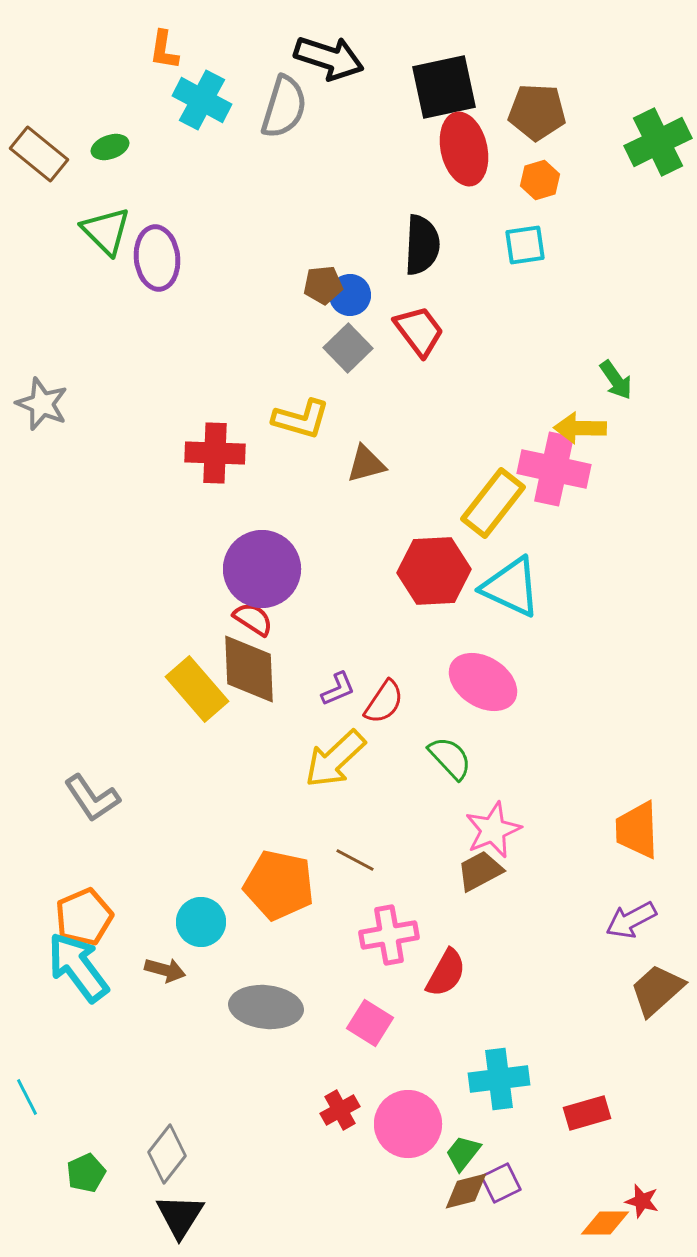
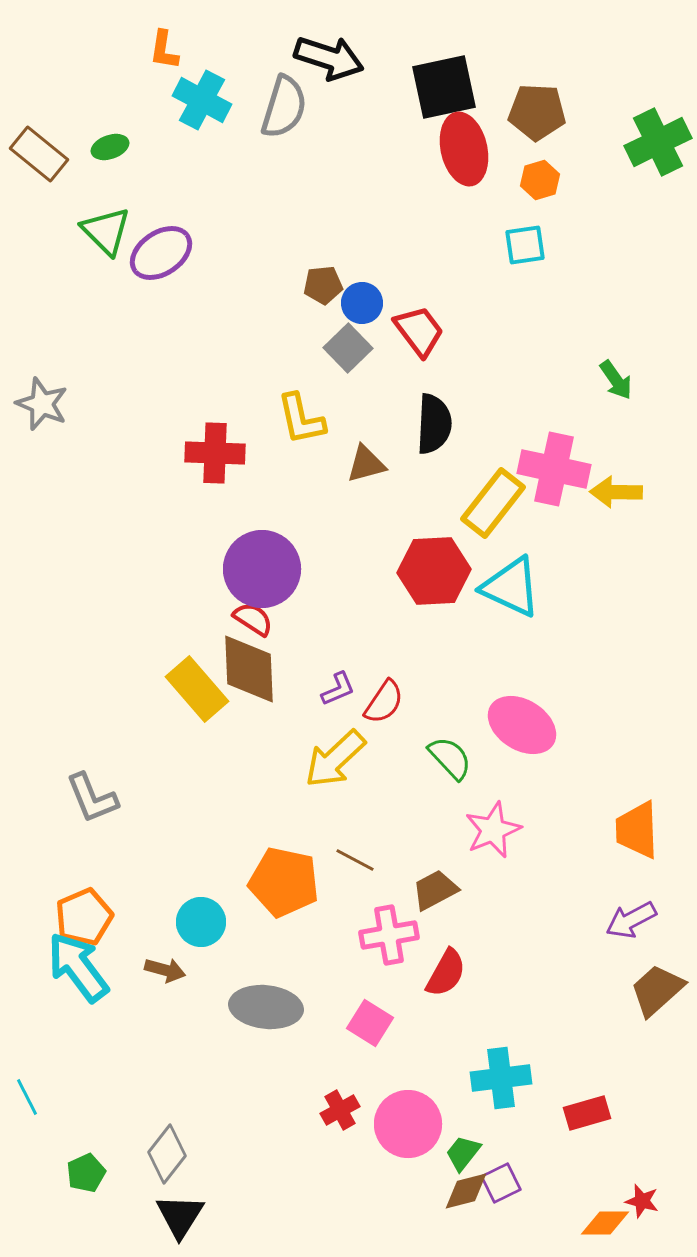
black semicircle at (422, 245): moved 12 px right, 179 px down
purple ellipse at (157, 258): moved 4 px right, 5 px up; rotated 62 degrees clockwise
blue circle at (350, 295): moved 12 px right, 8 px down
yellow L-shape at (301, 419): rotated 62 degrees clockwise
yellow arrow at (580, 428): moved 36 px right, 64 px down
pink ellipse at (483, 682): moved 39 px right, 43 px down
gray L-shape at (92, 798): rotated 12 degrees clockwise
brown trapezoid at (480, 871): moved 45 px left, 19 px down
orange pentagon at (279, 885): moved 5 px right, 3 px up
cyan cross at (499, 1079): moved 2 px right, 1 px up
